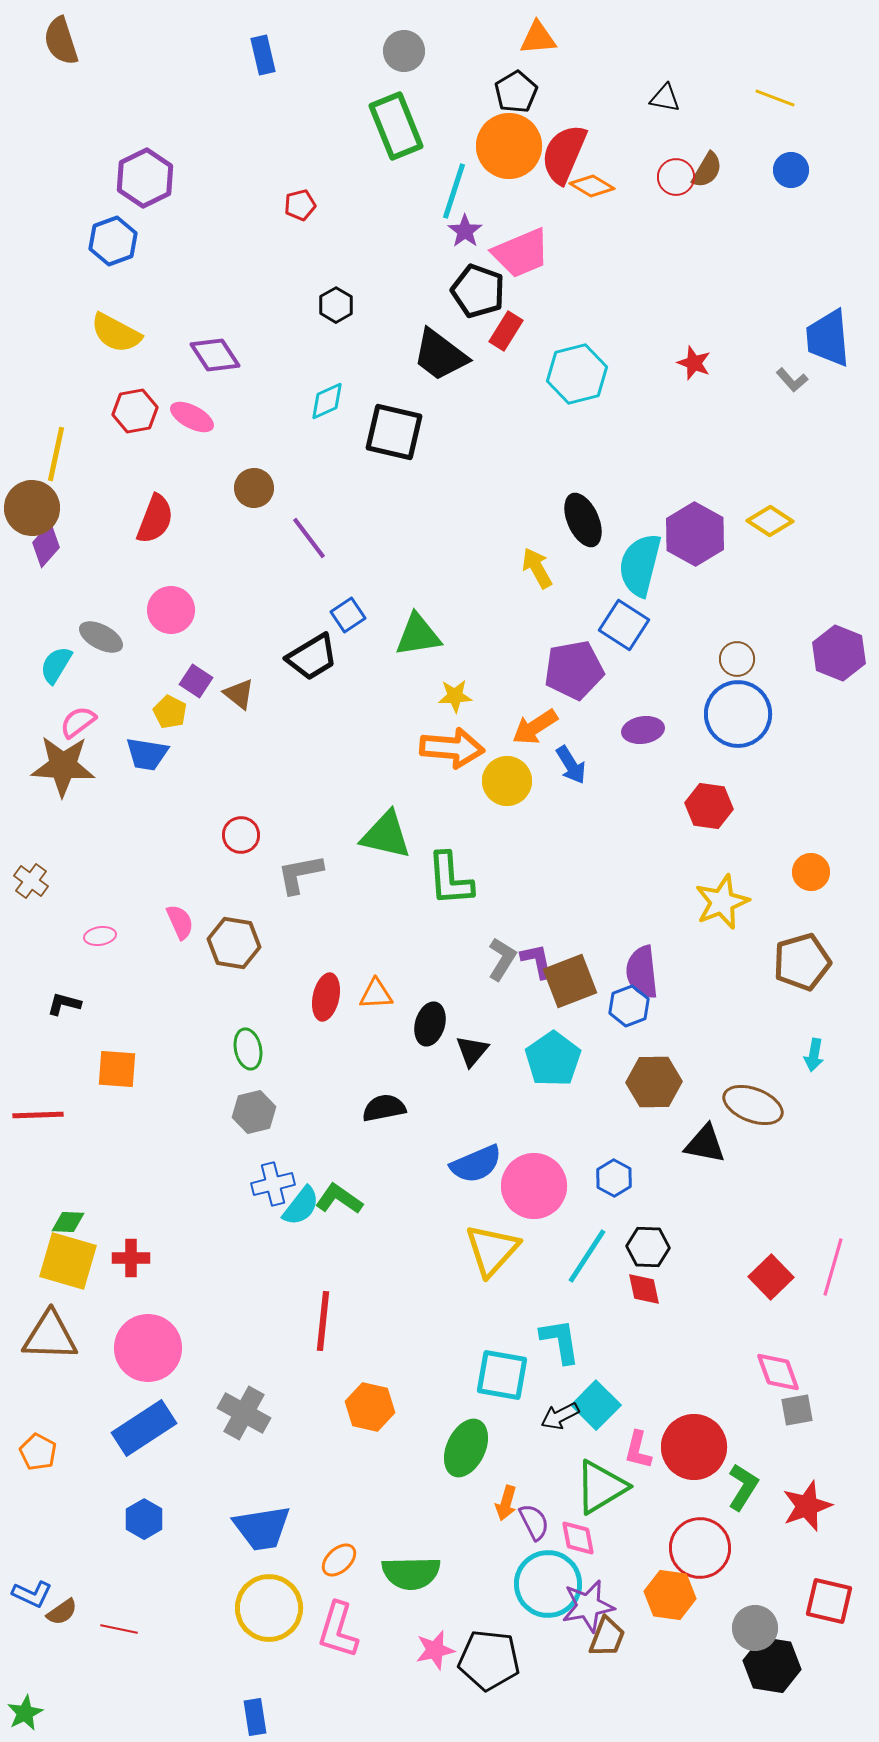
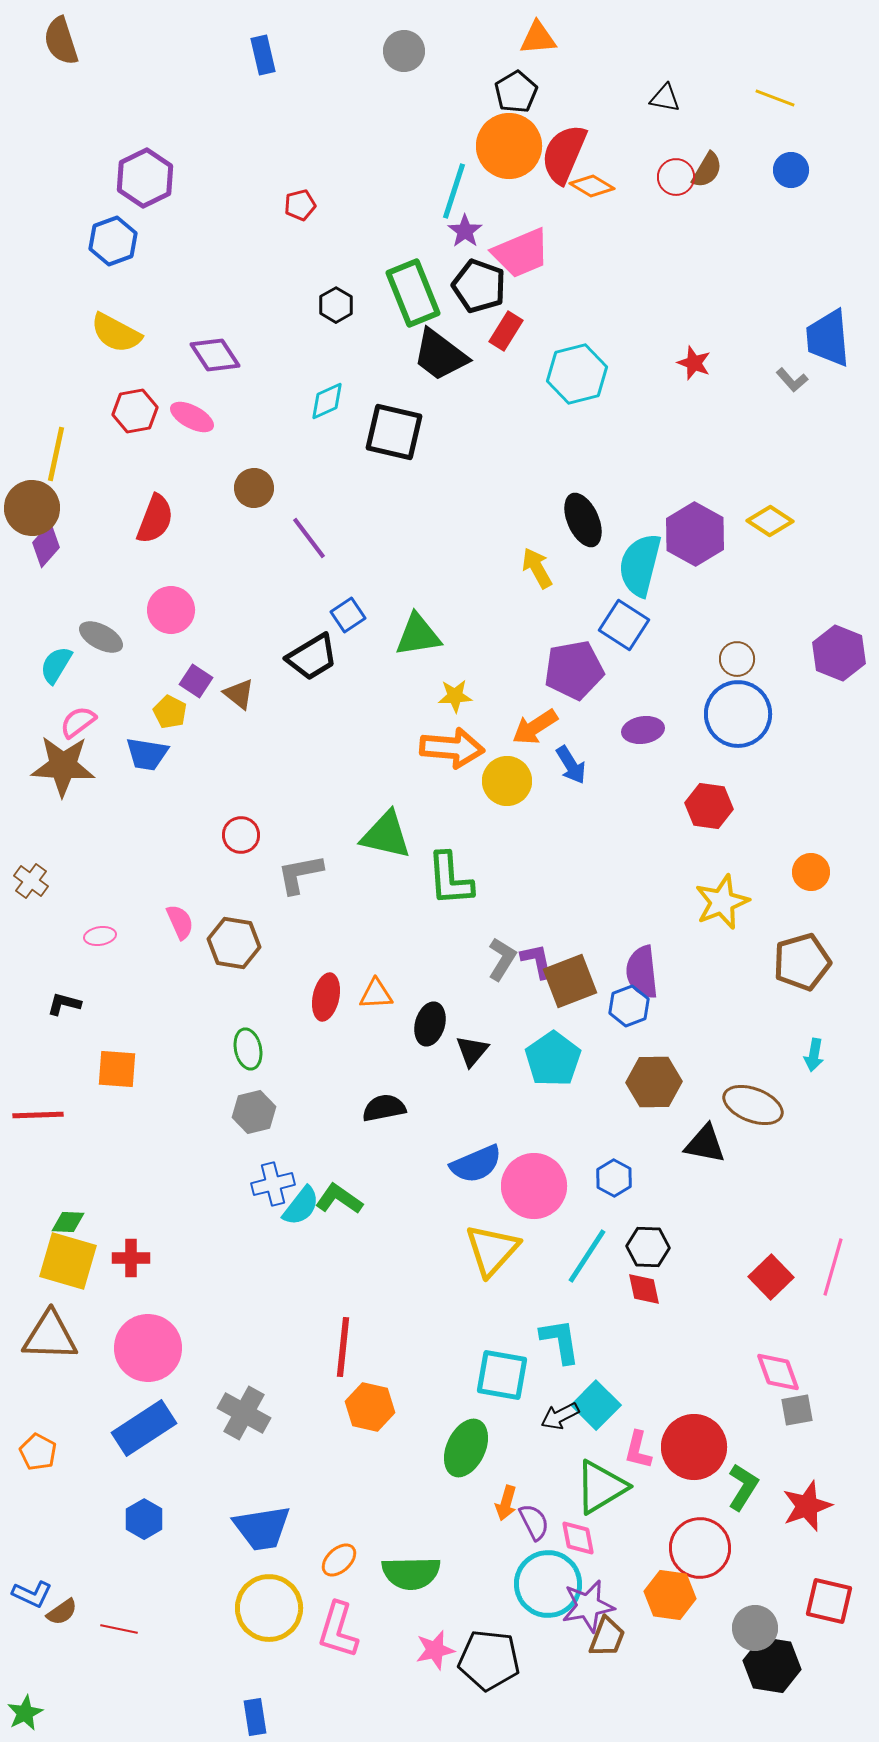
green rectangle at (396, 126): moved 17 px right, 167 px down
black pentagon at (478, 291): moved 1 px right, 5 px up
red line at (323, 1321): moved 20 px right, 26 px down
